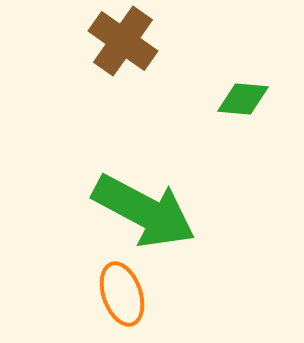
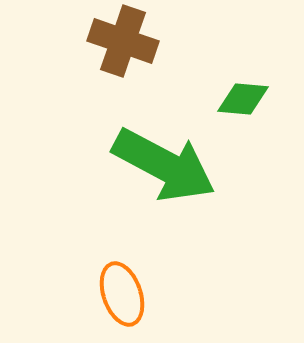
brown cross: rotated 16 degrees counterclockwise
green arrow: moved 20 px right, 46 px up
